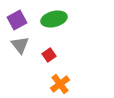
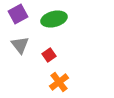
purple square: moved 1 px right, 6 px up
orange cross: moved 1 px left, 2 px up
